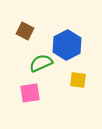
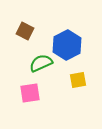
yellow square: rotated 18 degrees counterclockwise
